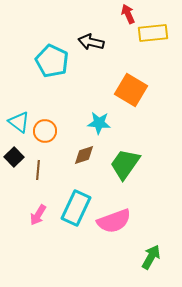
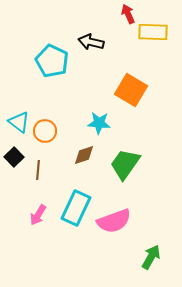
yellow rectangle: moved 1 px up; rotated 8 degrees clockwise
